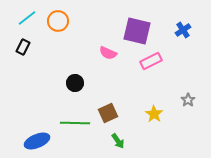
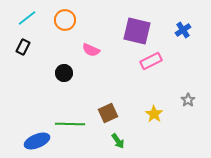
orange circle: moved 7 px right, 1 px up
pink semicircle: moved 17 px left, 3 px up
black circle: moved 11 px left, 10 px up
green line: moved 5 px left, 1 px down
